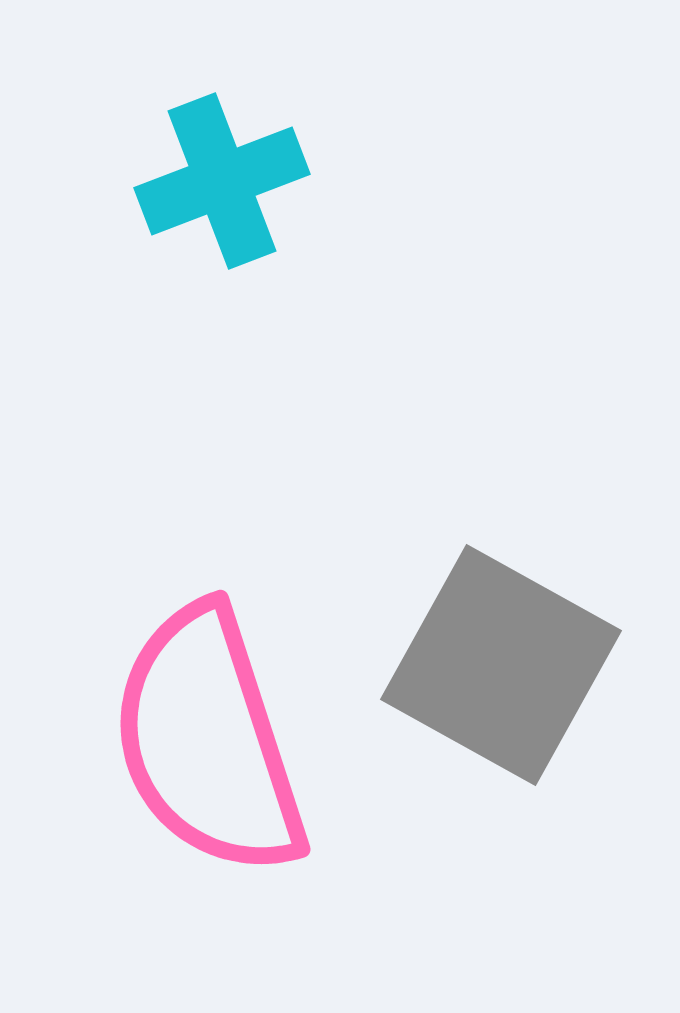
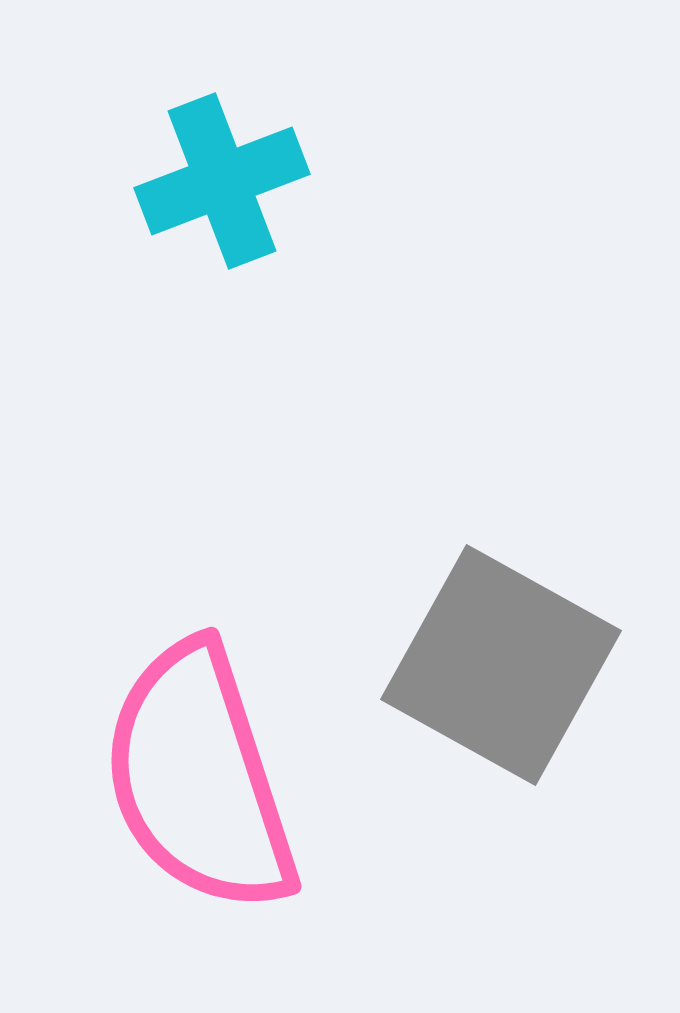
pink semicircle: moved 9 px left, 37 px down
